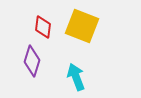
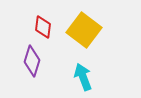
yellow square: moved 2 px right, 4 px down; rotated 16 degrees clockwise
cyan arrow: moved 7 px right
